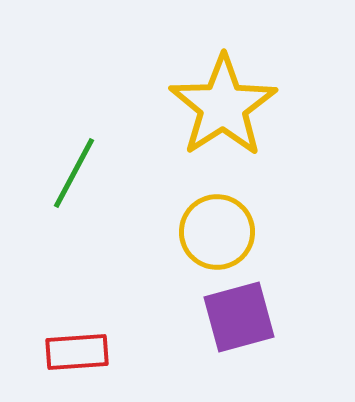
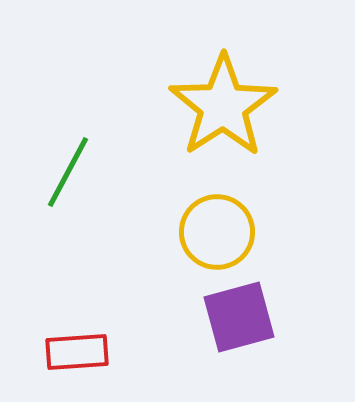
green line: moved 6 px left, 1 px up
